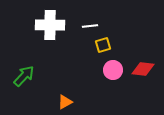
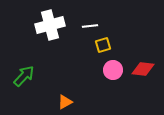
white cross: rotated 16 degrees counterclockwise
